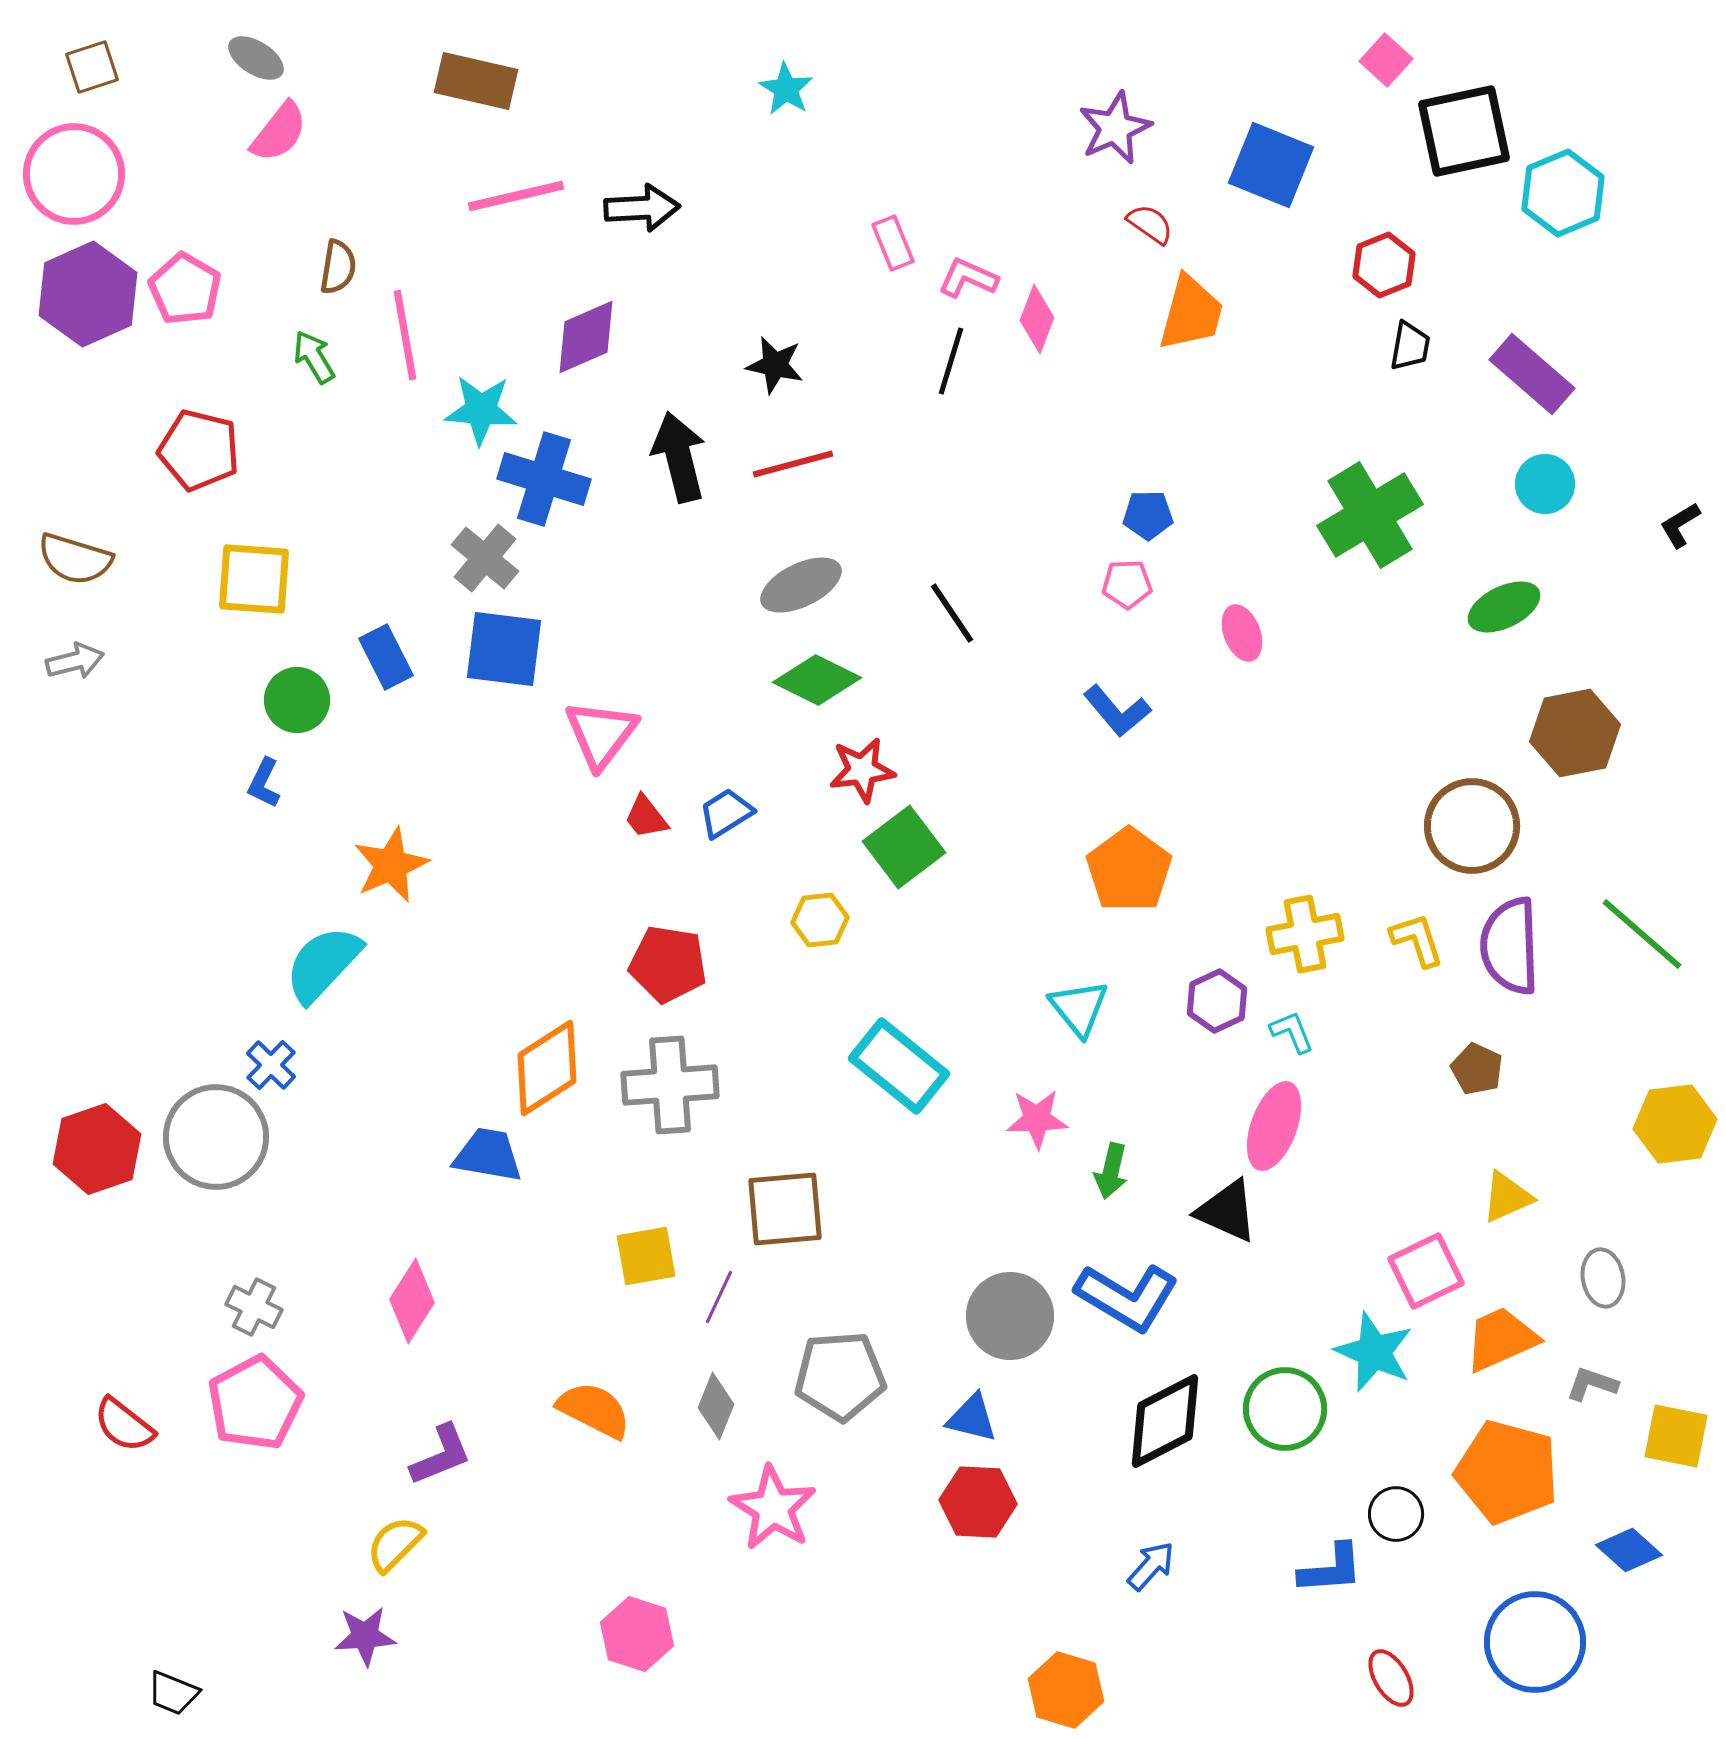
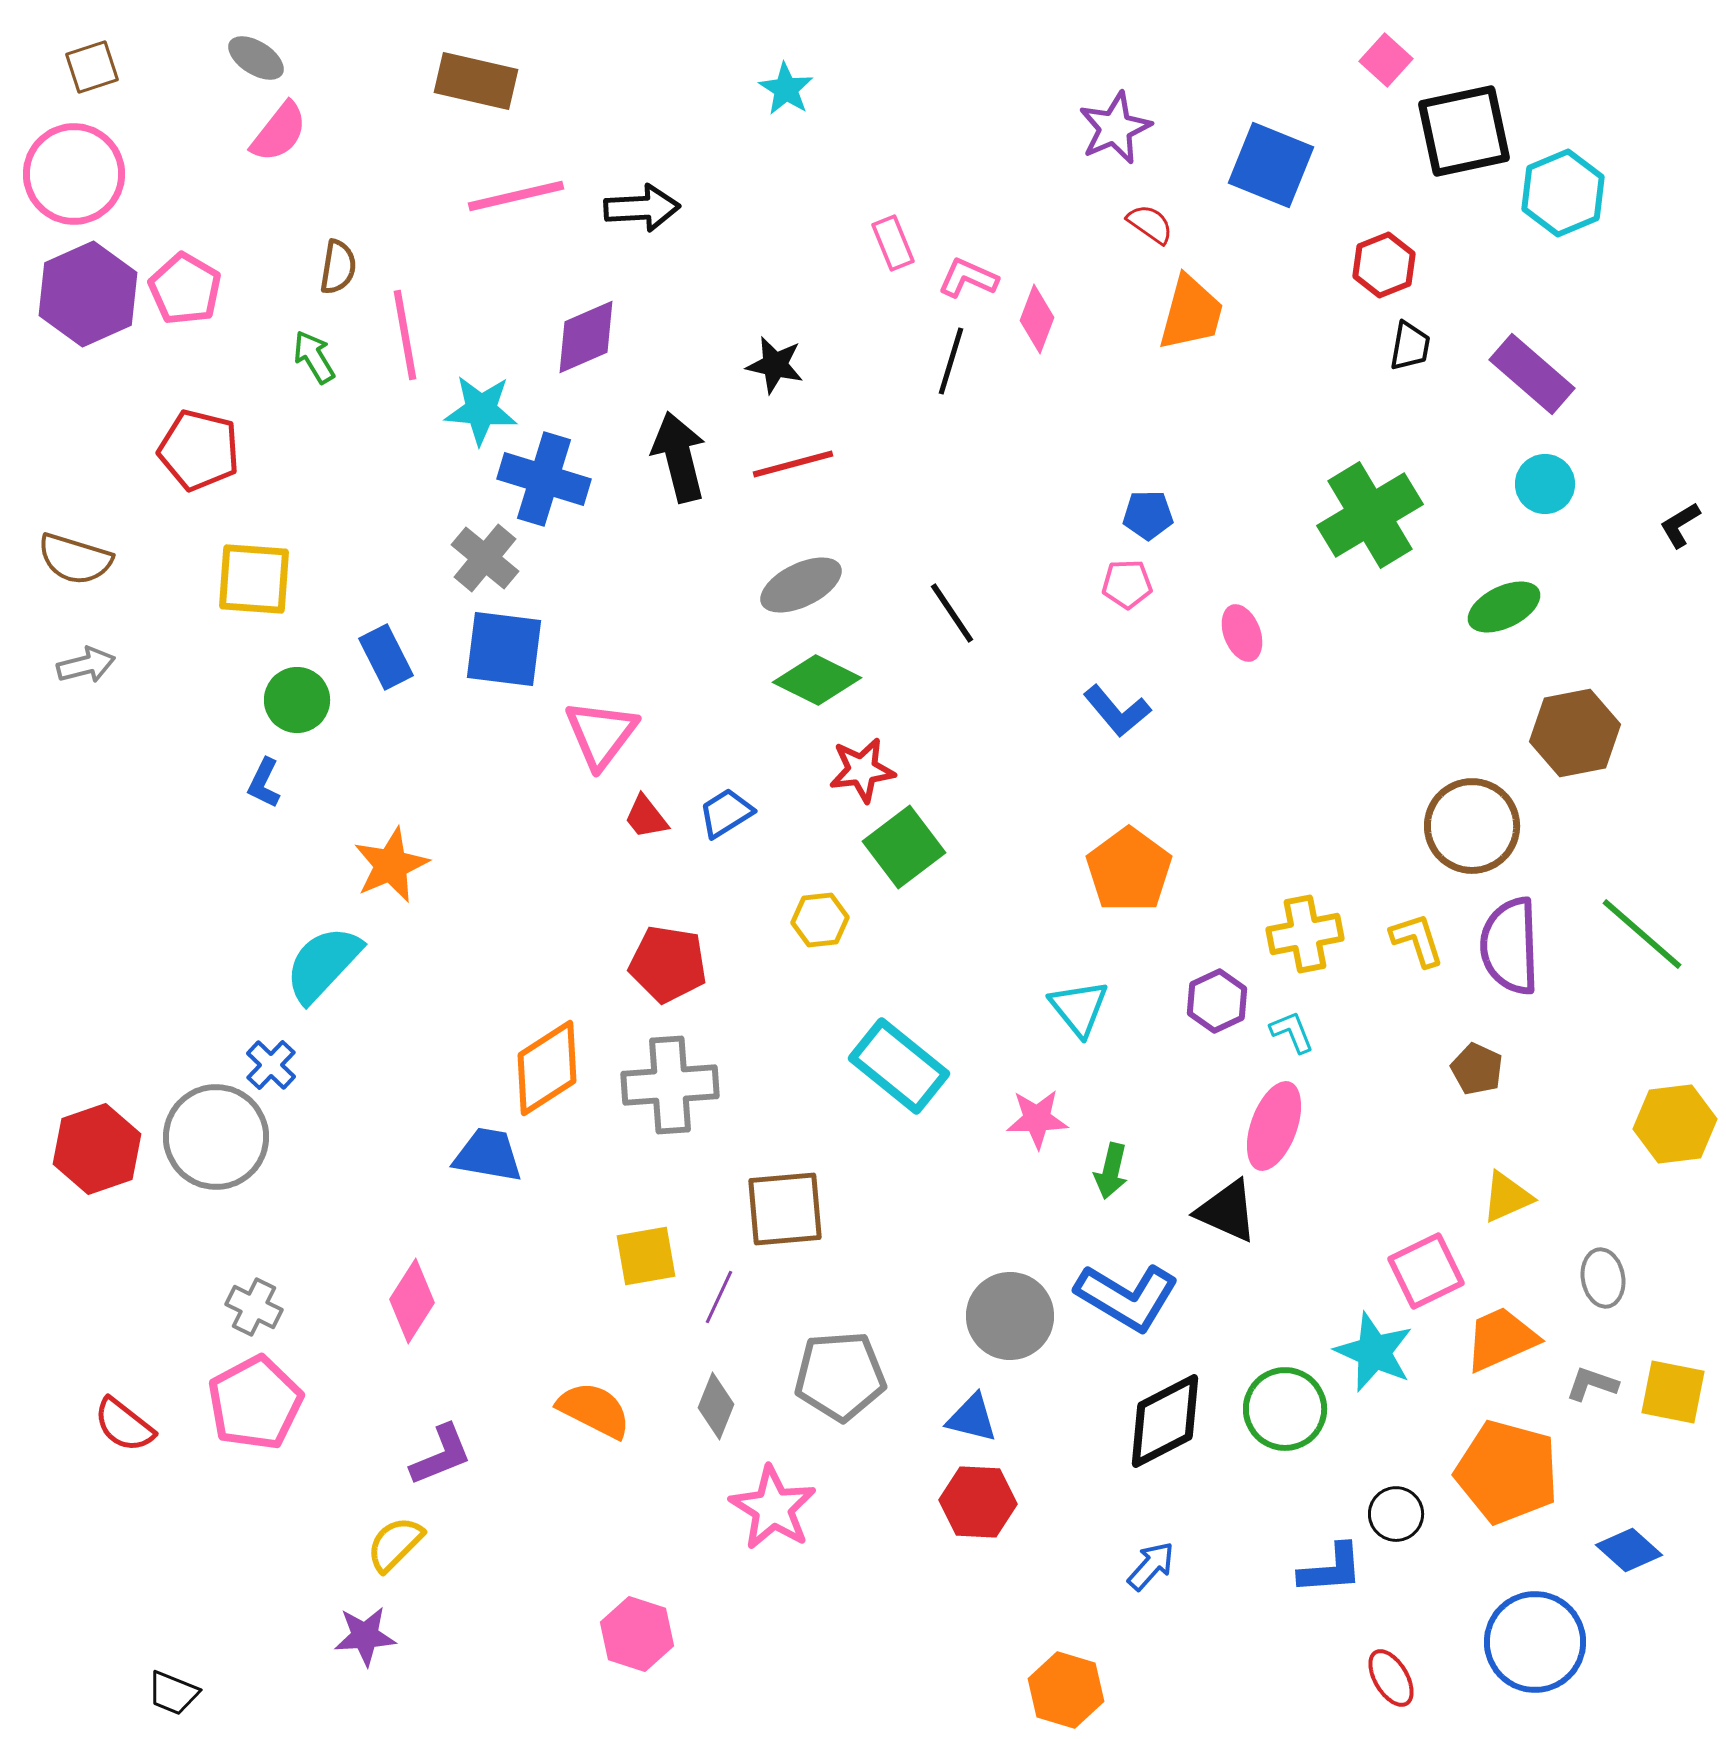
gray arrow at (75, 661): moved 11 px right, 4 px down
yellow square at (1676, 1436): moved 3 px left, 44 px up
